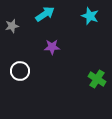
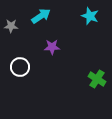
cyan arrow: moved 4 px left, 2 px down
gray star: moved 1 px left; rotated 16 degrees clockwise
white circle: moved 4 px up
